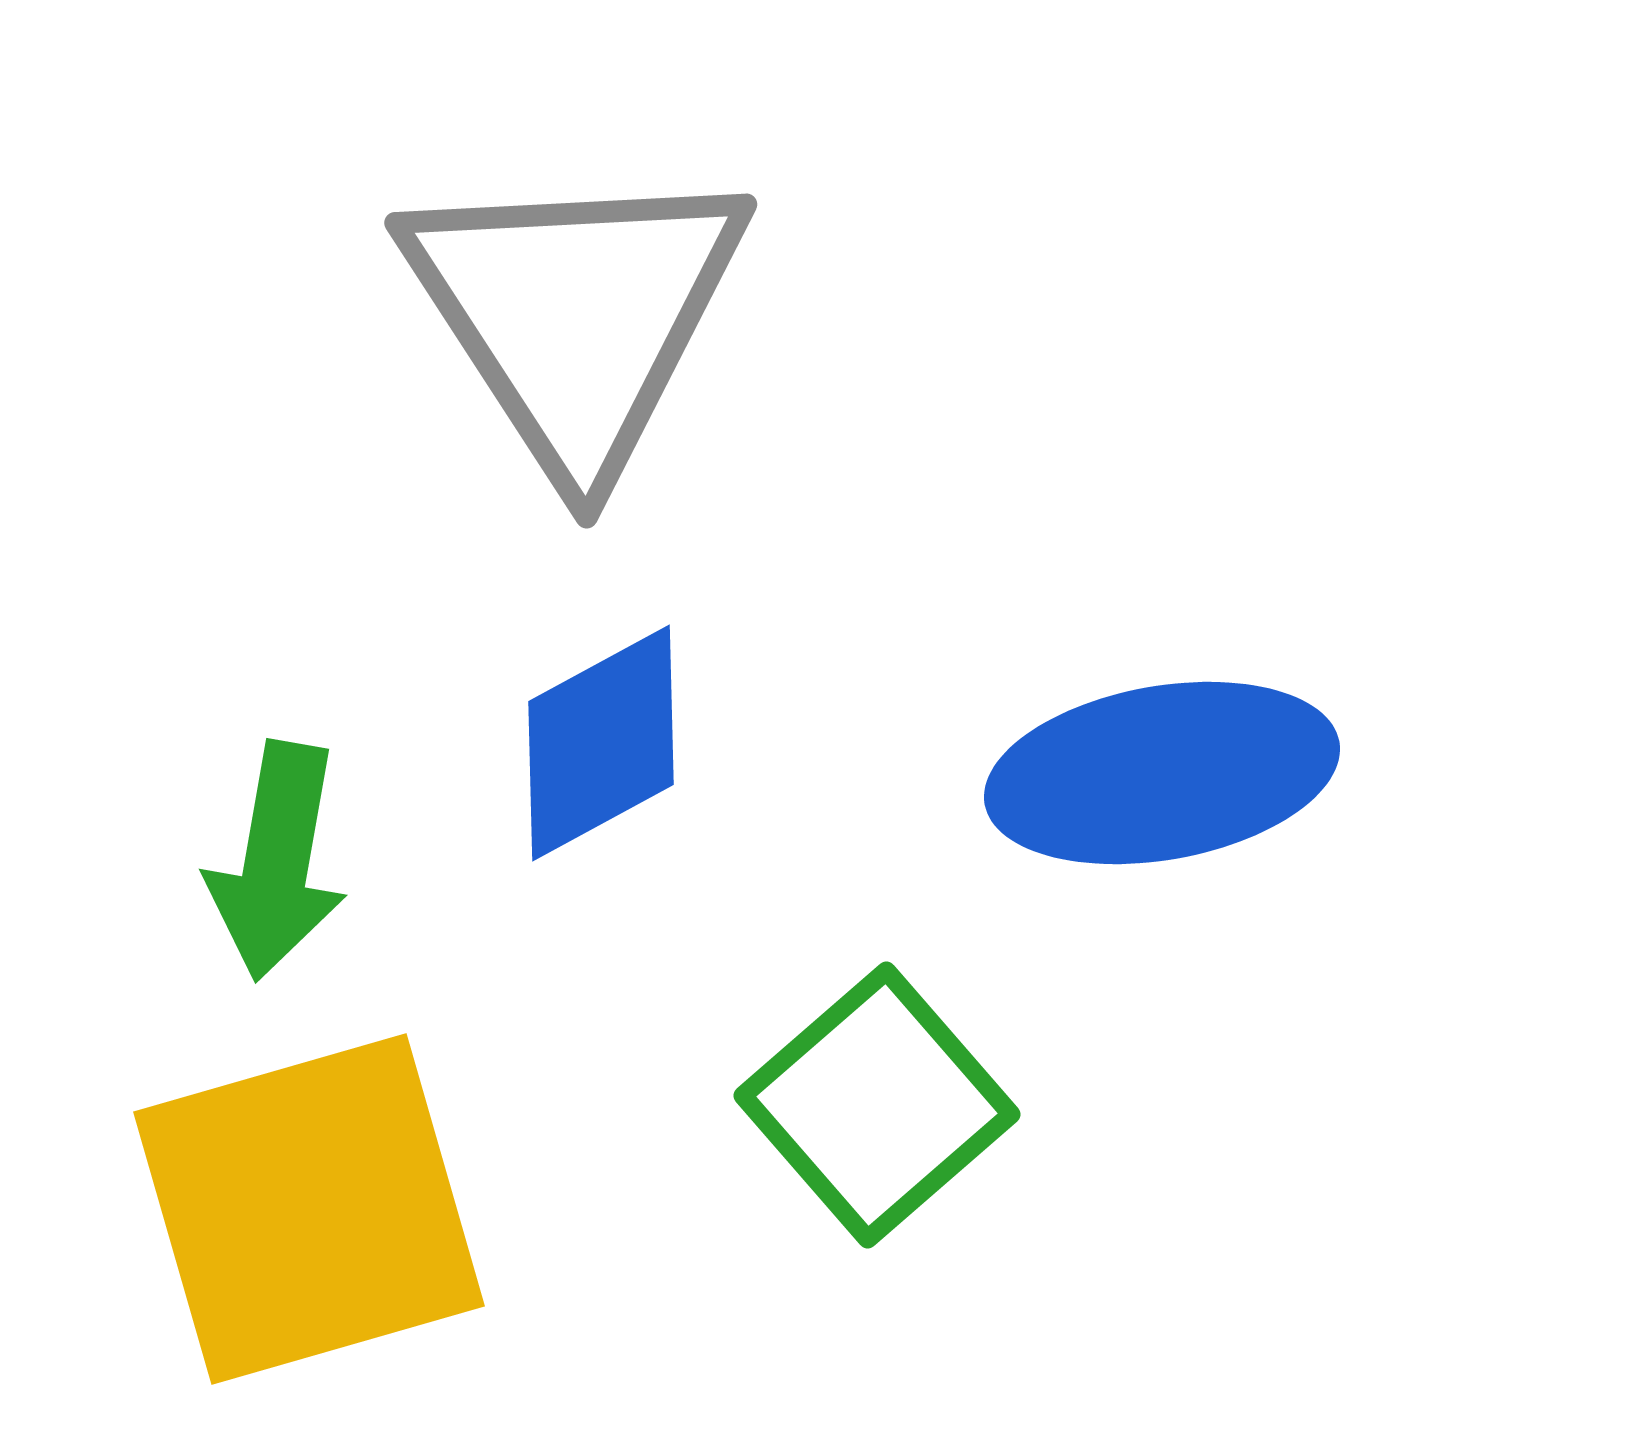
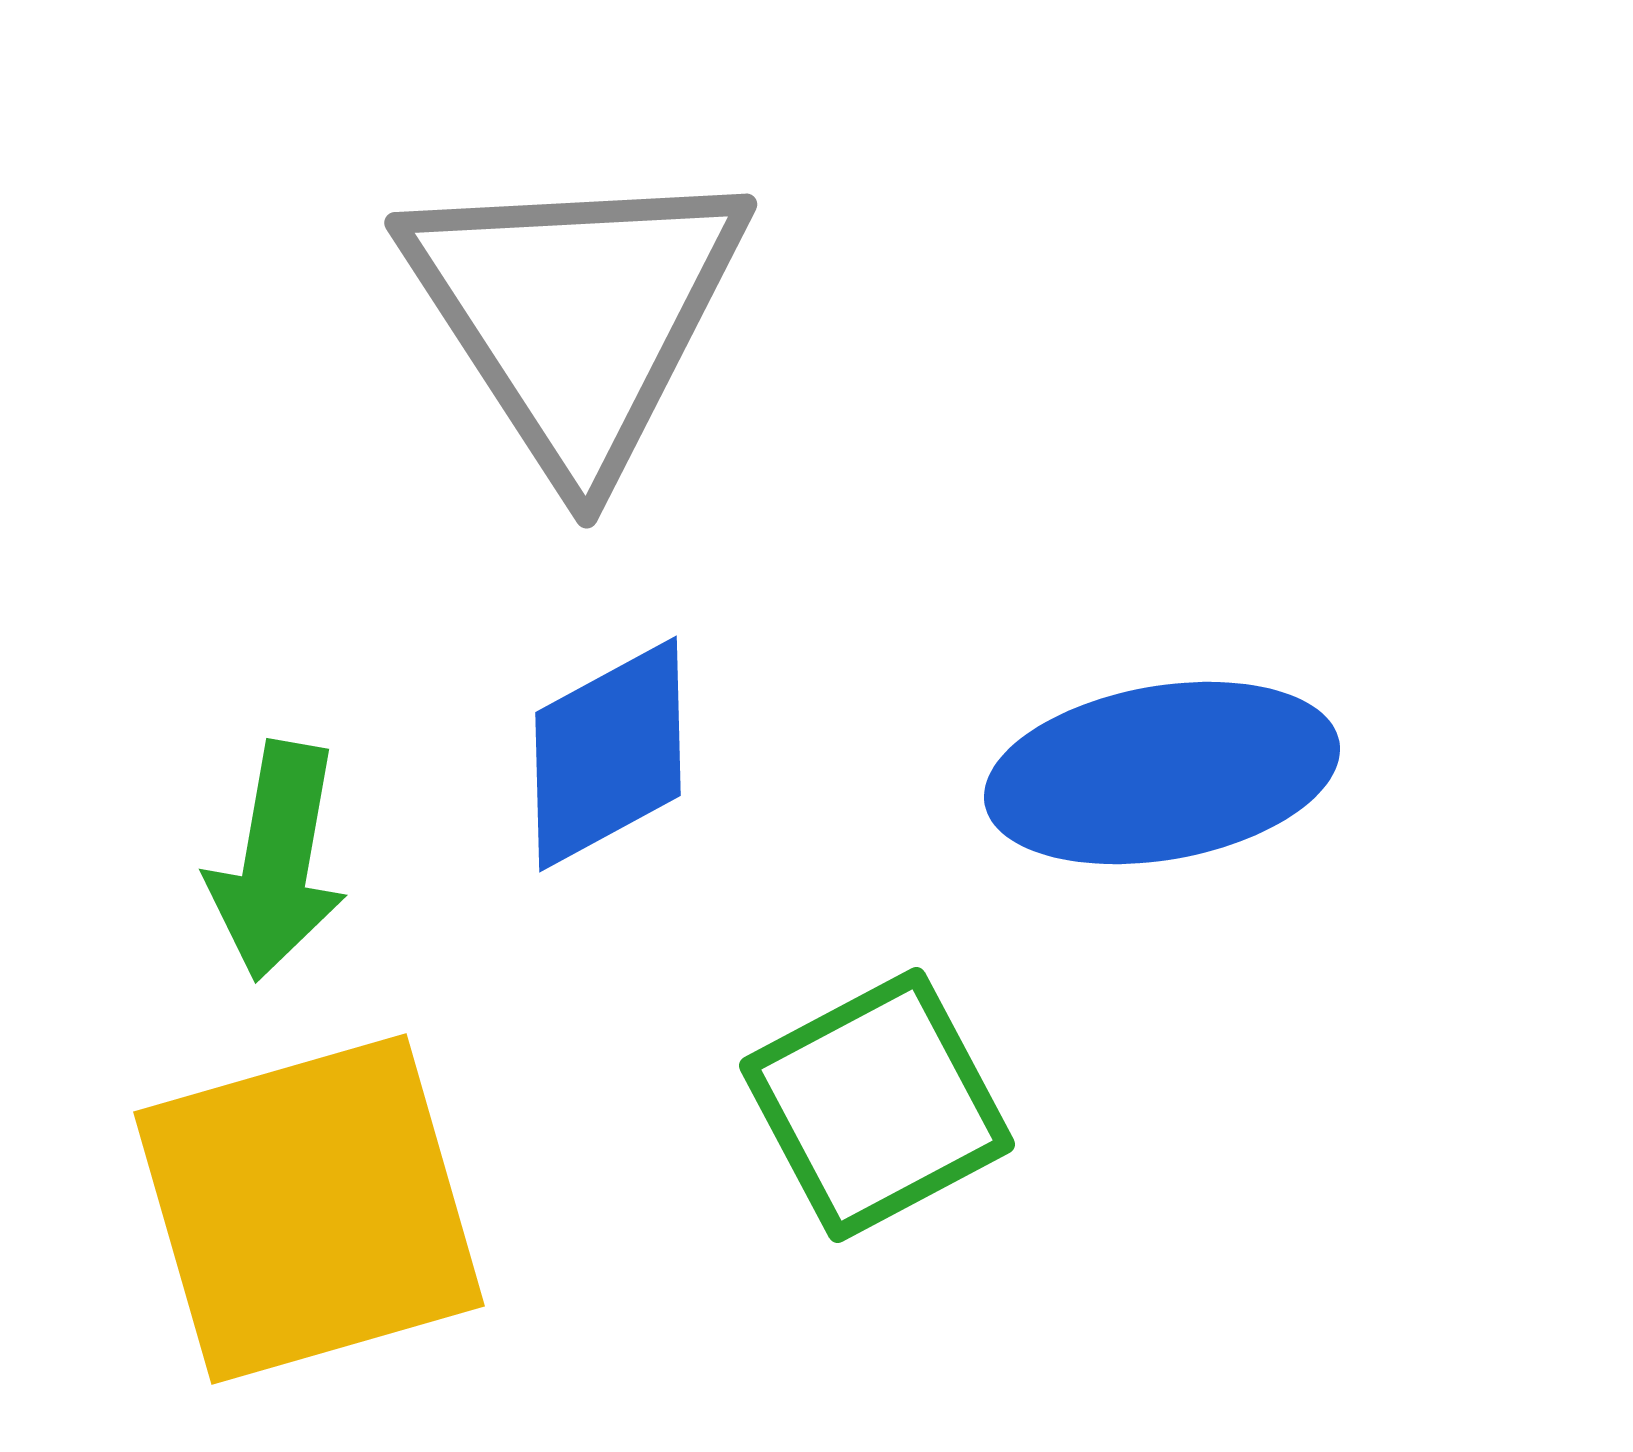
blue diamond: moved 7 px right, 11 px down
green square: rotated 13 degrees clockwise
